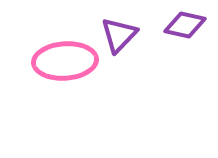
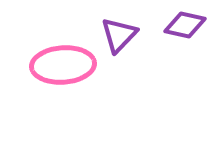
pink ellipse: moved 2 px left, 4 px down
